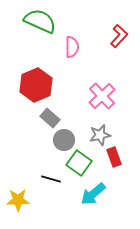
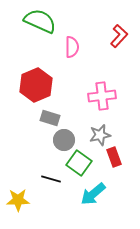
pink cross: rotated 36 degrees clockwise
gray rectangle: rotated 24 degrees counterclockwise
